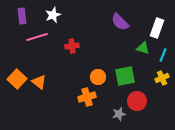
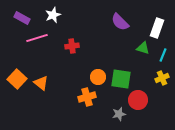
purple rectangle: moved 2 px down; rotated 56 degrees counterclockwise
pink line: moved 1 px down
green square: moved 4 px left, 3 px down; rotated 20 degrees clockwise
orange triangle: moved 2 px right, 1 px down
red circle: moved 1 px right, 1 px up
